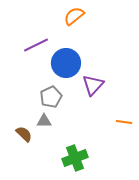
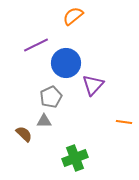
orange semicircle: moved 1 px left
